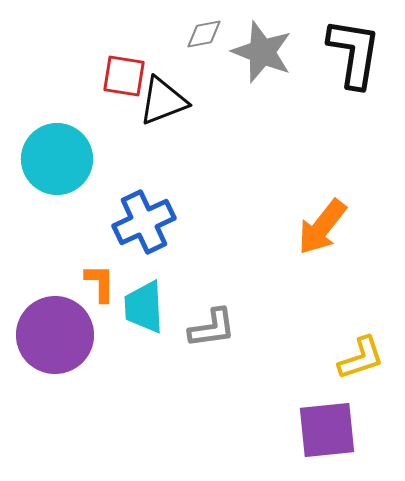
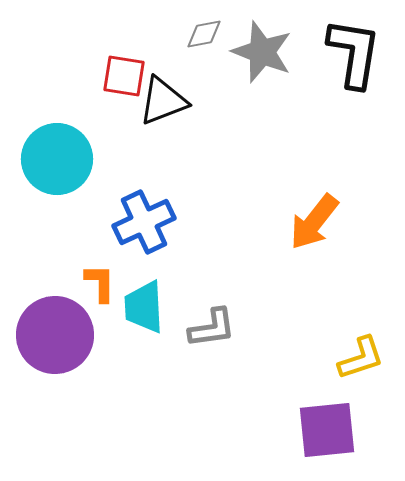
orange arrow: moved 8 px left, 5 px up
